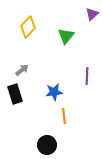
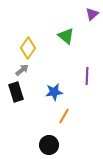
yellow diamond: moved 21 px down; rotated 10 degrees counterclockwise
green triangle: rotated 30 degrees counterclockwise
black rectangle: moved 1 px right, 2 px up
orange line: rotated 35 degrees clockwise
black circle: moved 2 px right
